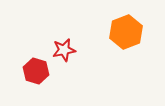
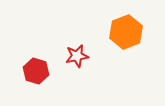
red star: moved 13 px right, 6 px down
